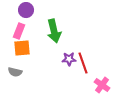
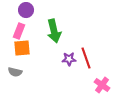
red line: moved 3 px right, 5 px up
